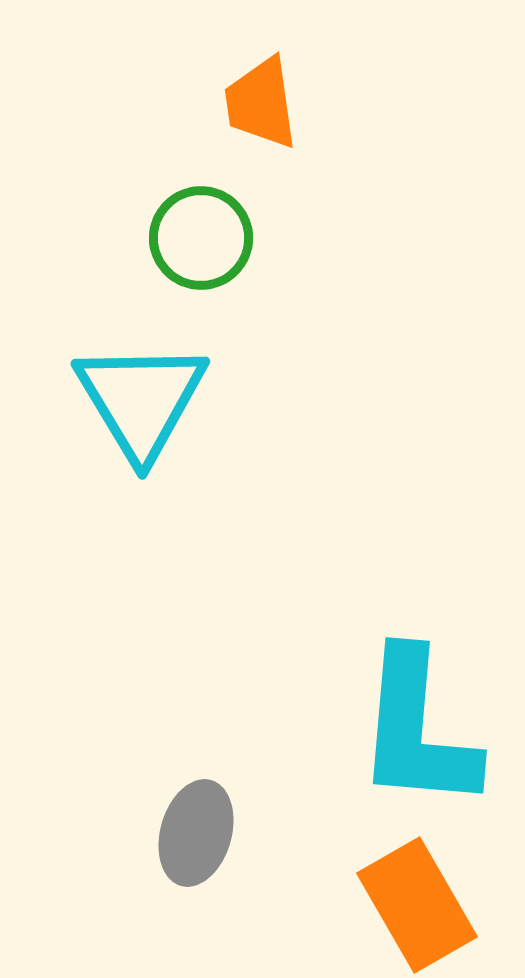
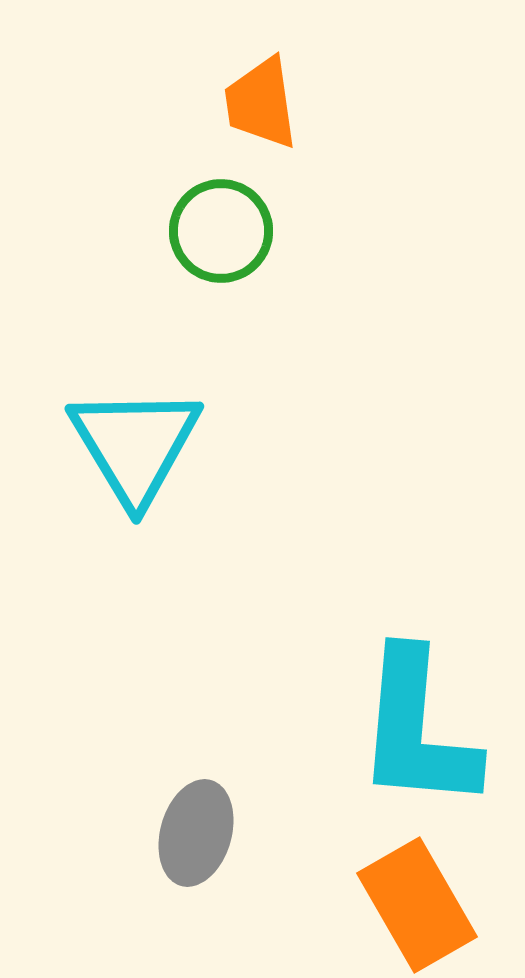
green circle: moved 20 px right, 7 px up
cyan triangle: moved 6 px left, 45 px down
